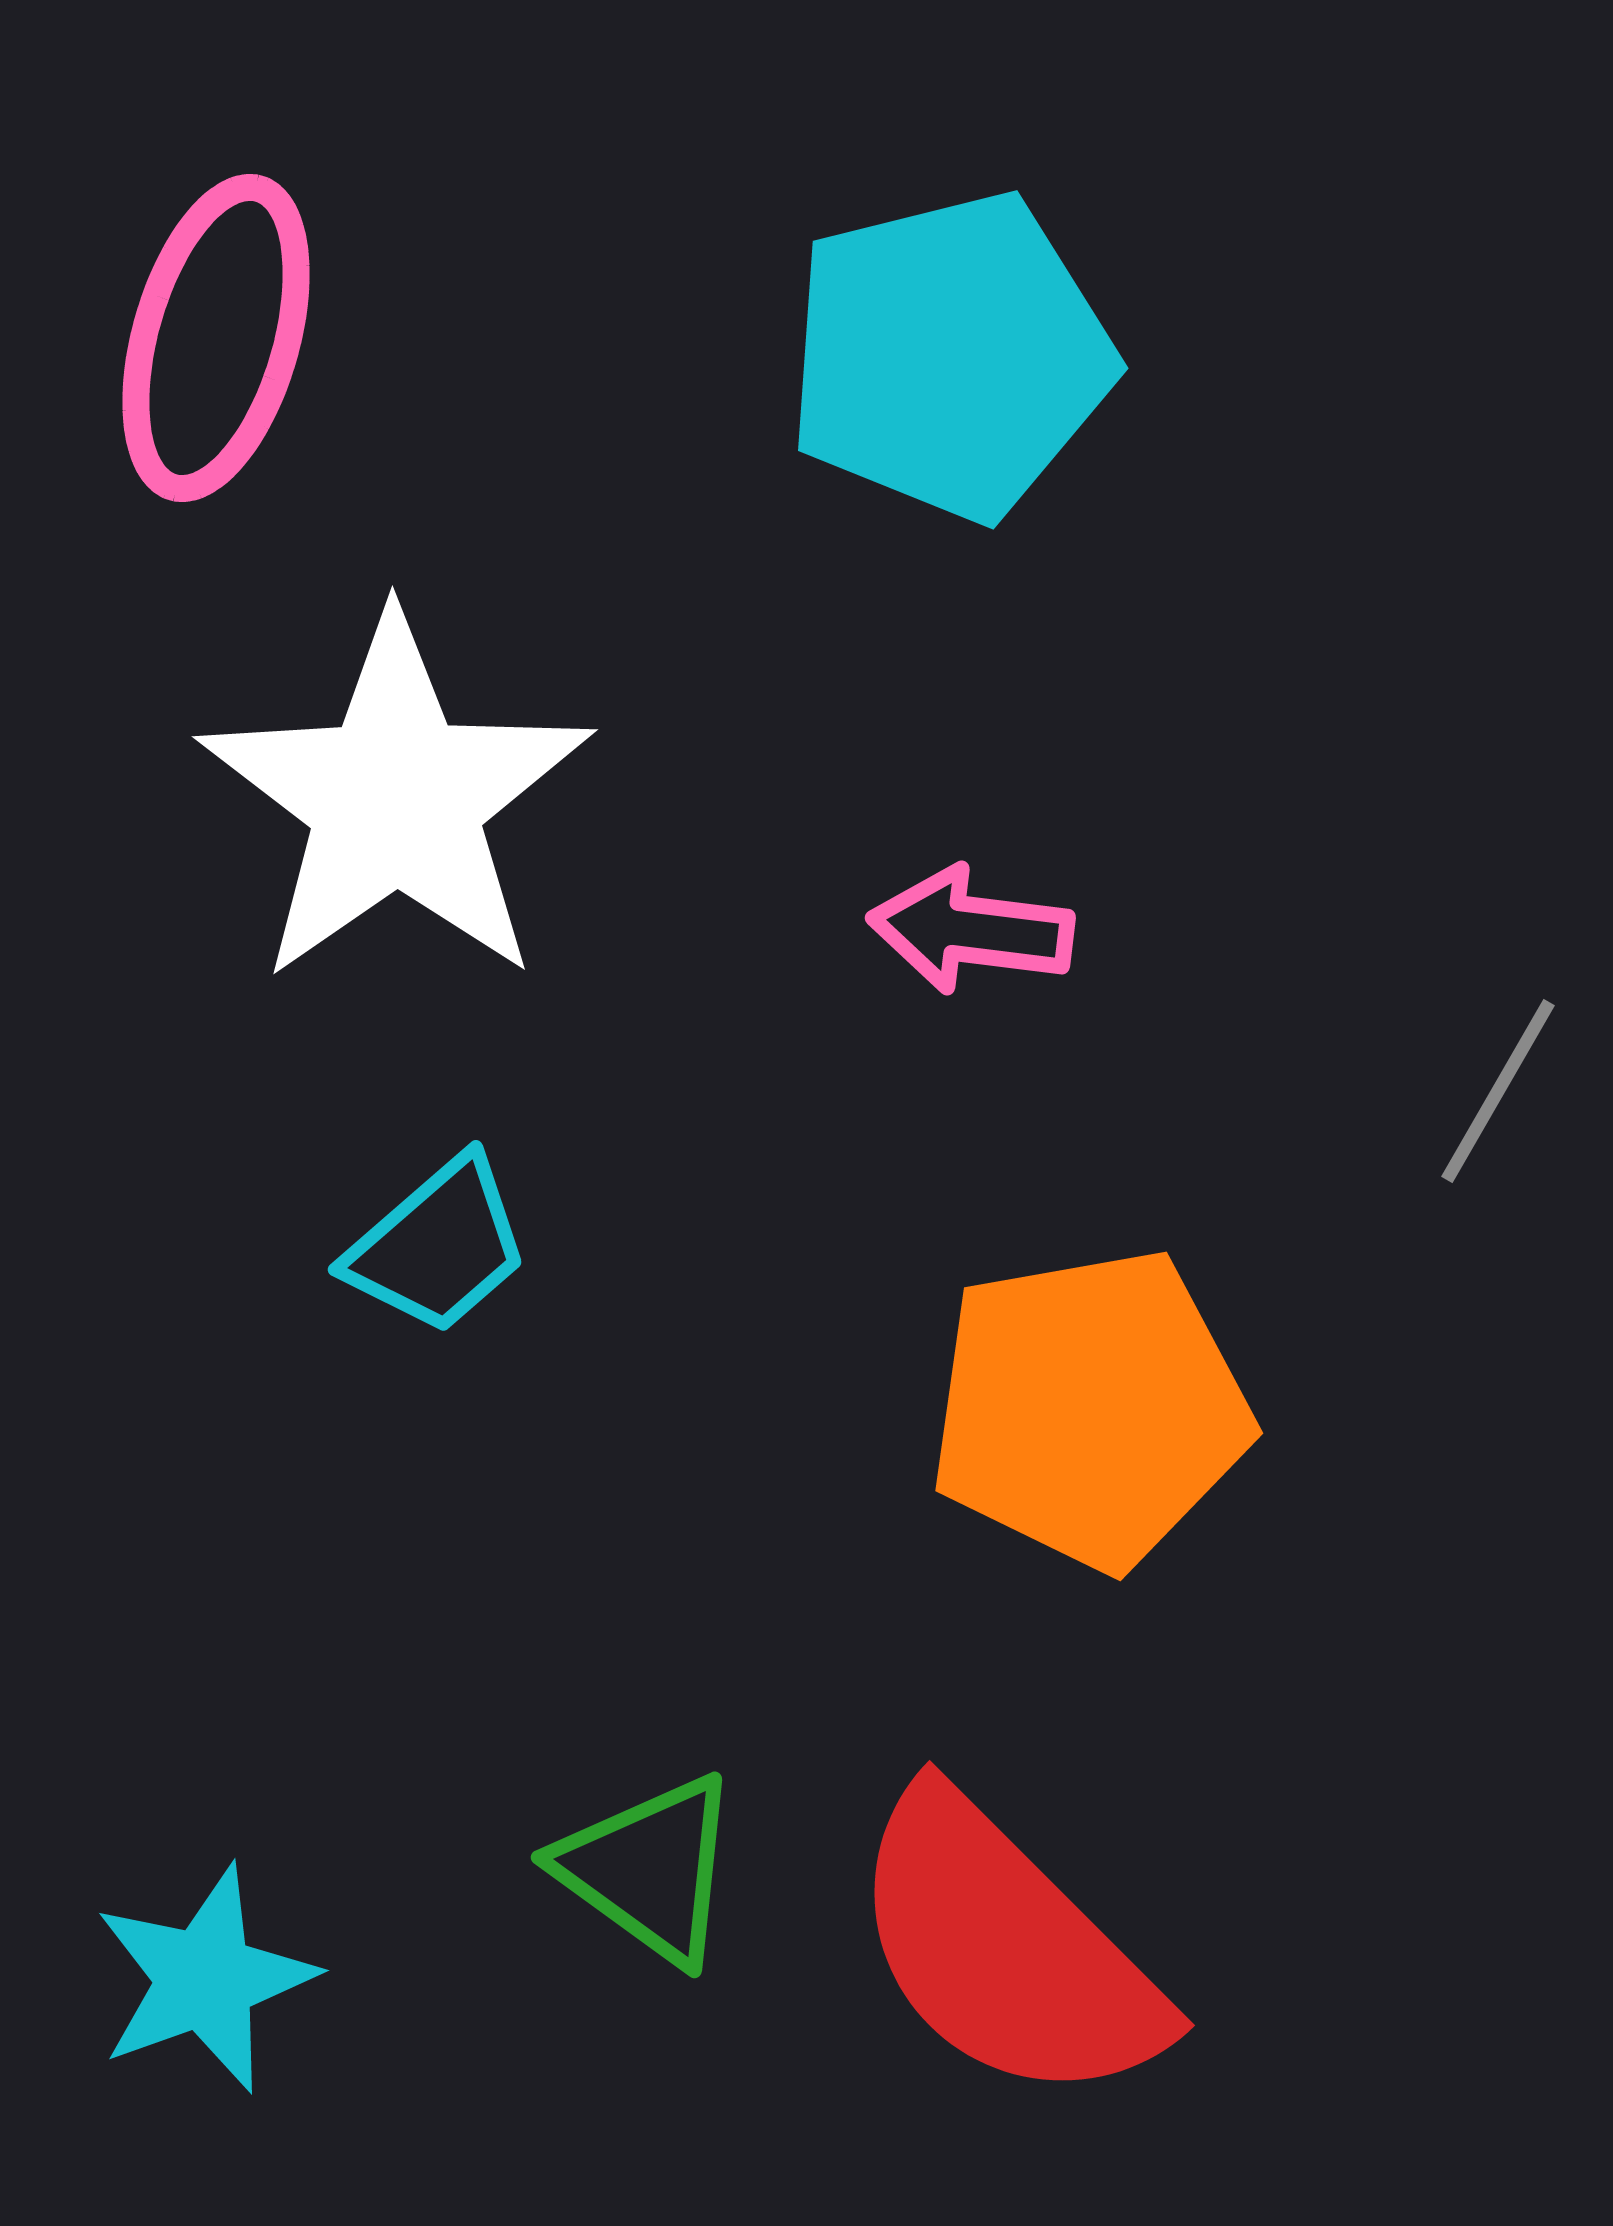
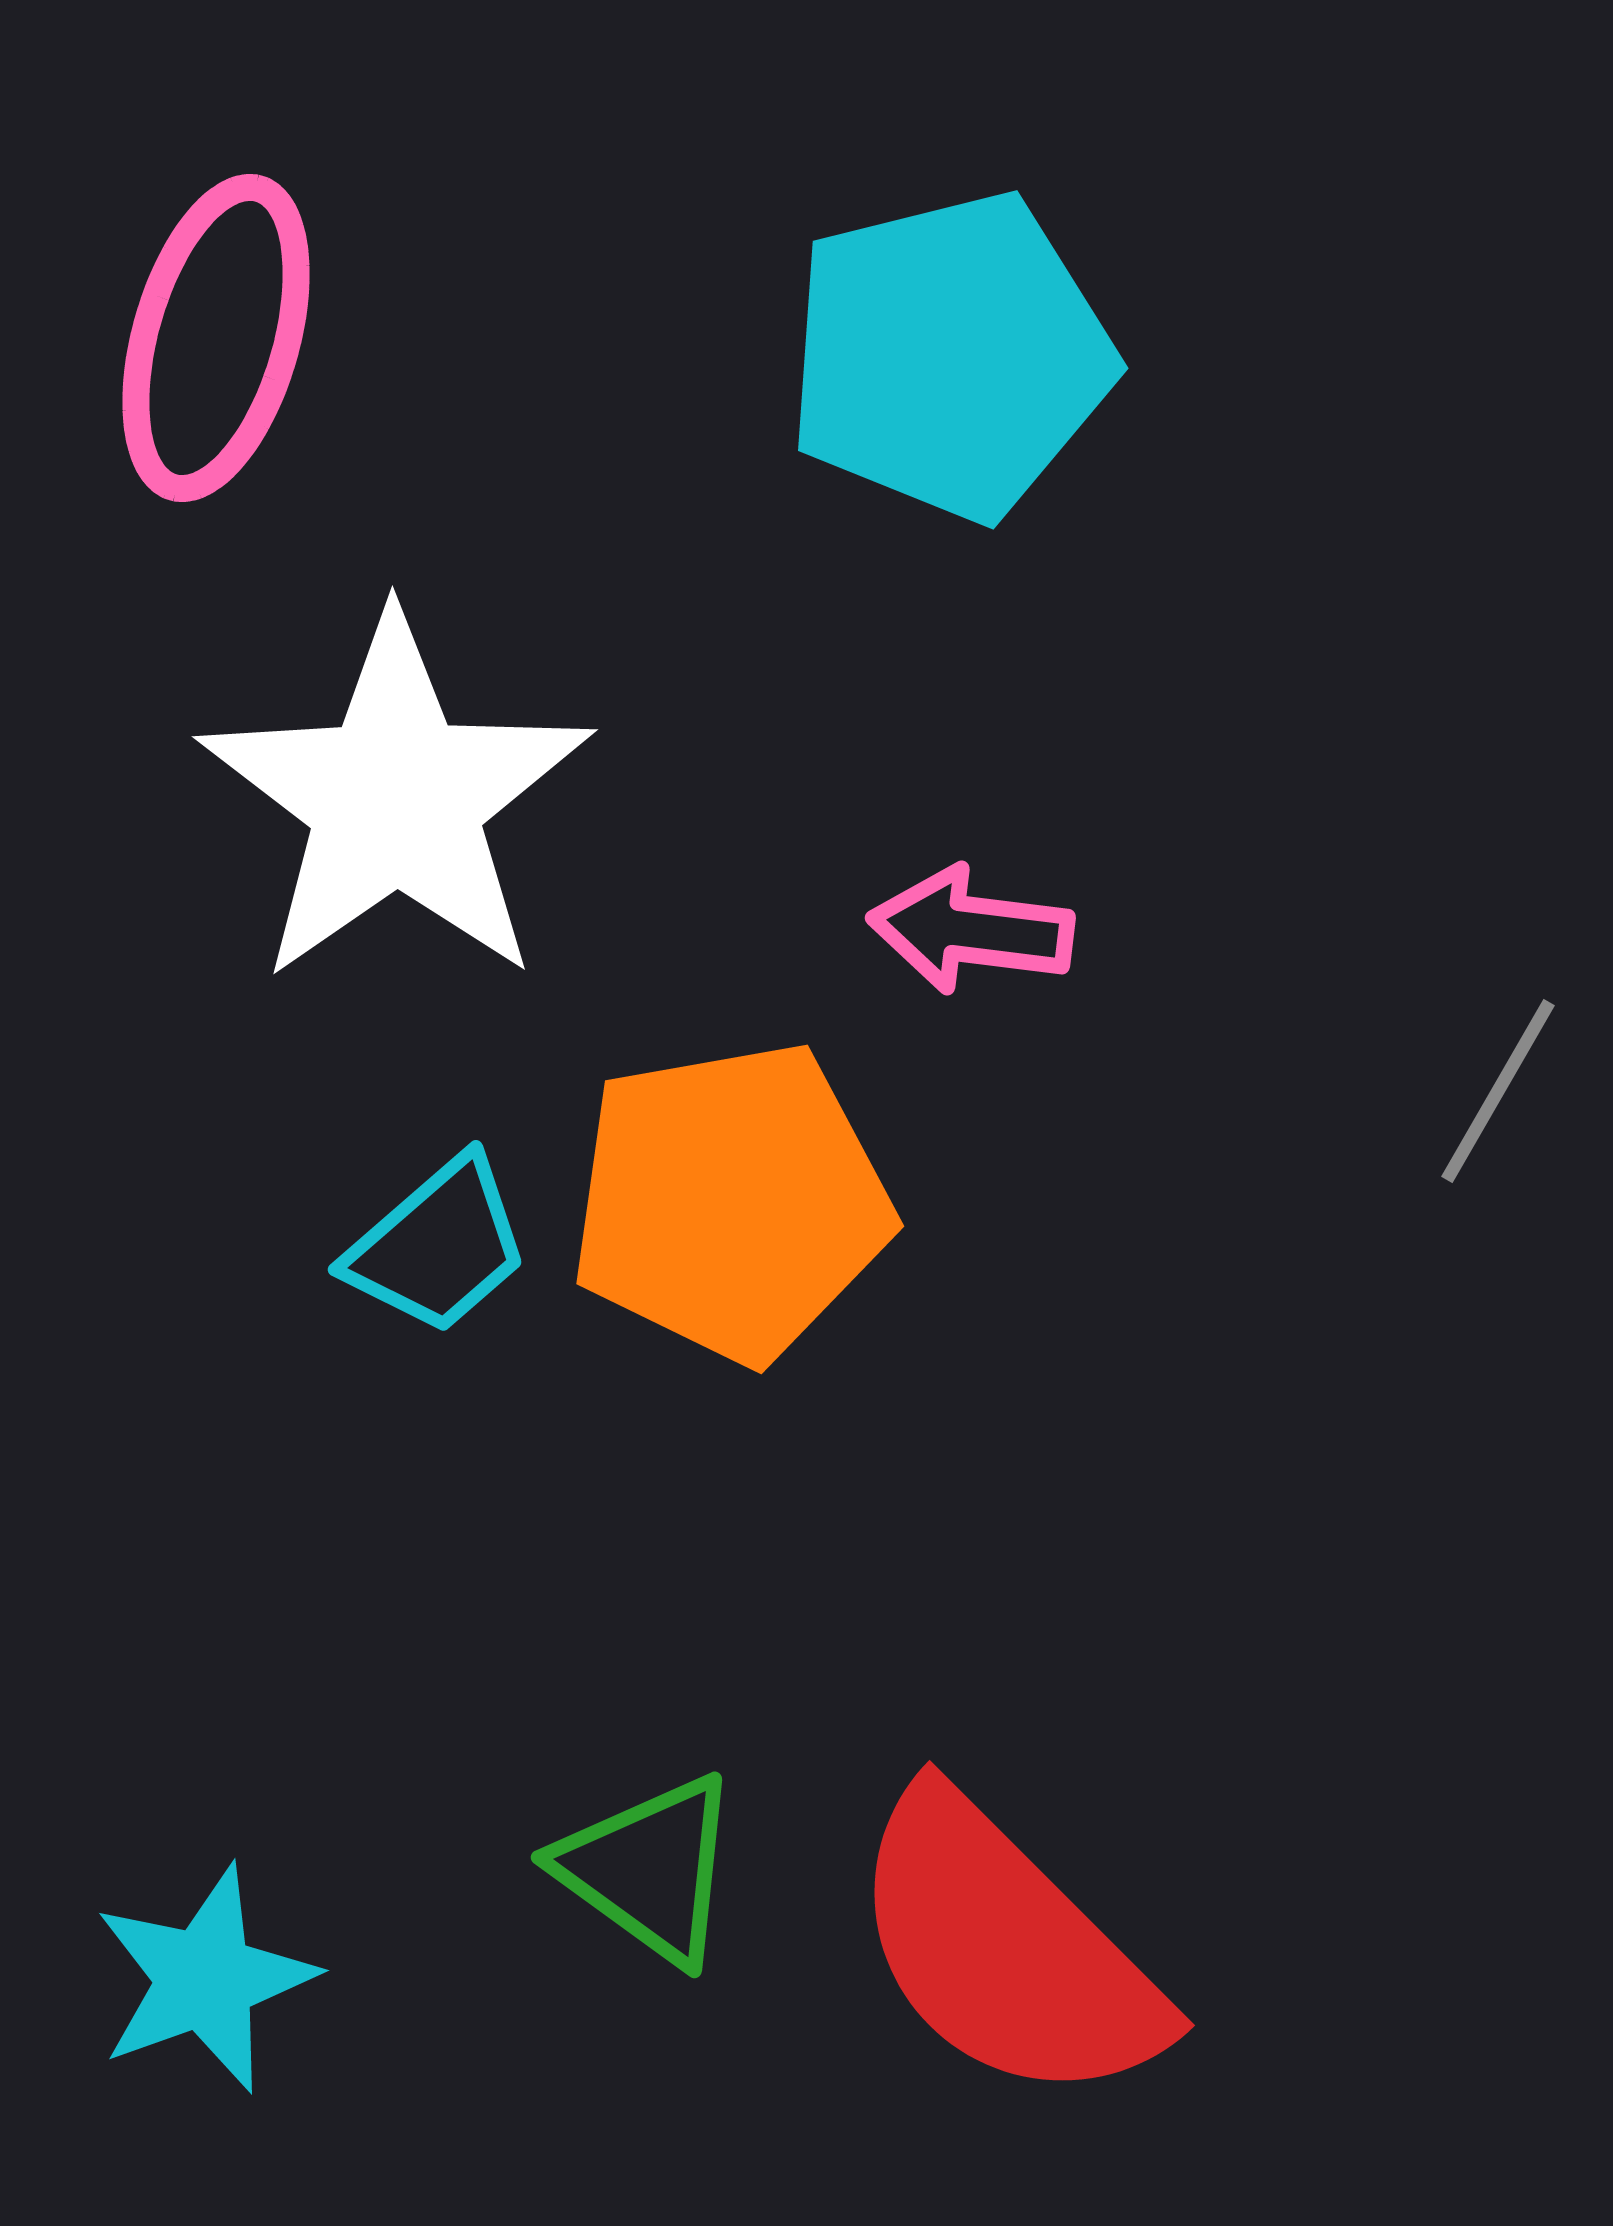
orange pentagon: moved 359 px left, 207 px up
